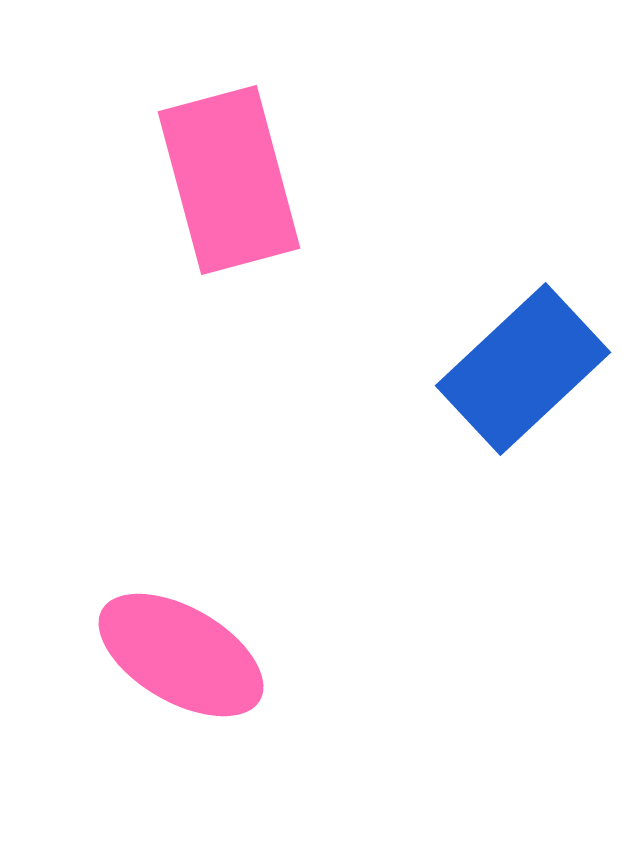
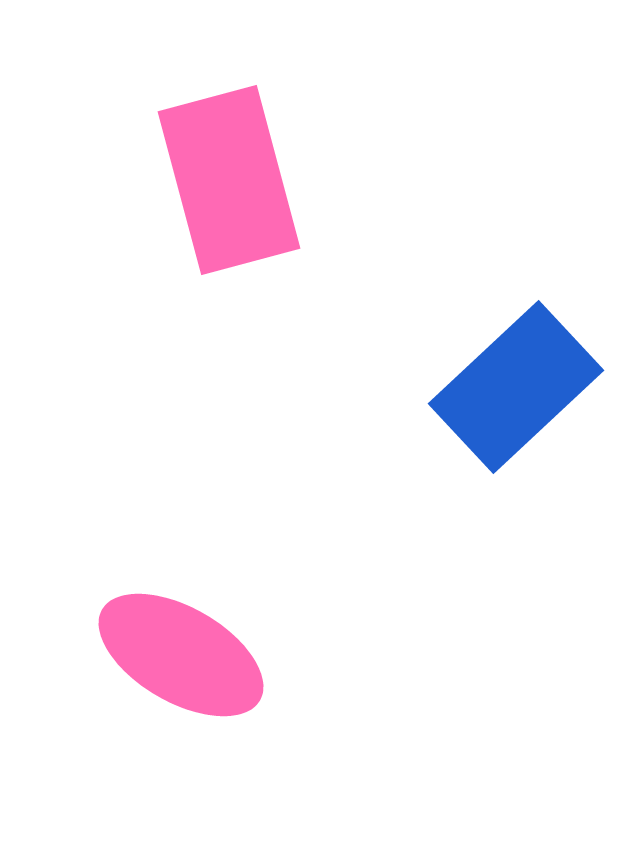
blue rectangle: moved 7 px left, 18 px down
